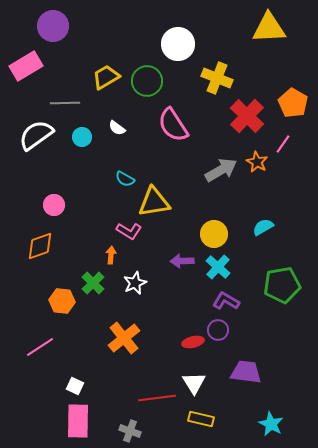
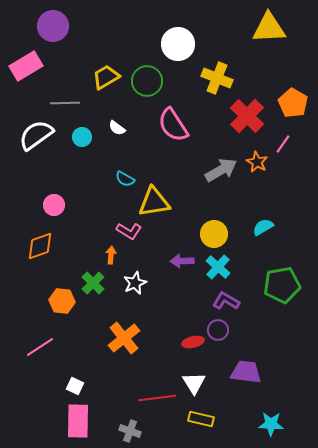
cyan star at (271, 424): rotated 25 degrees counterclockwise
